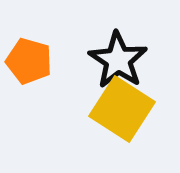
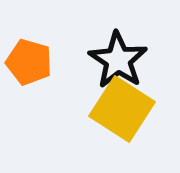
orange pentagon: moved 1 px down
